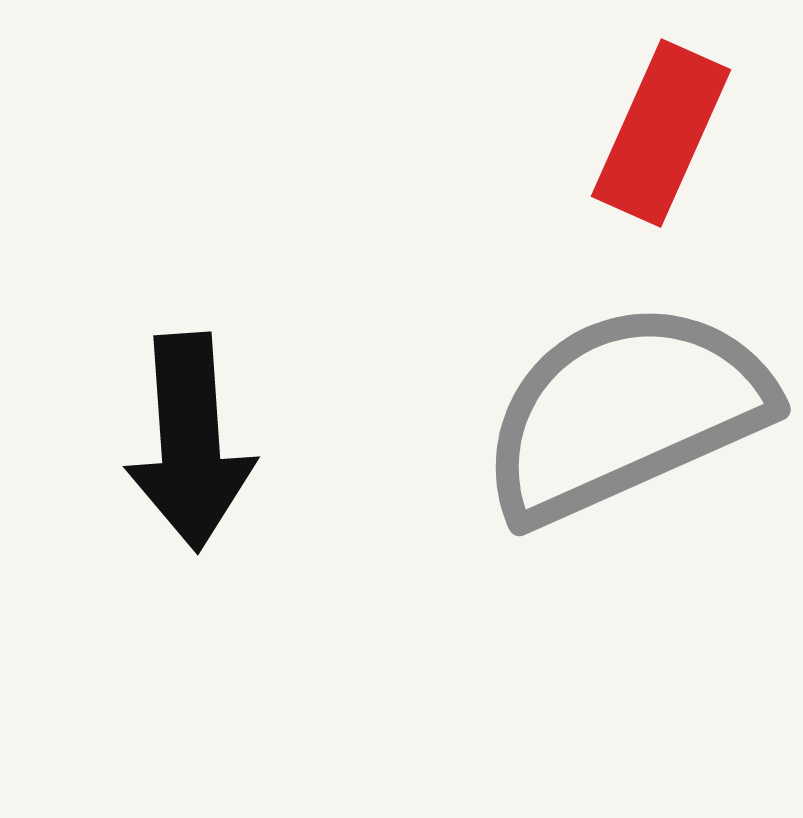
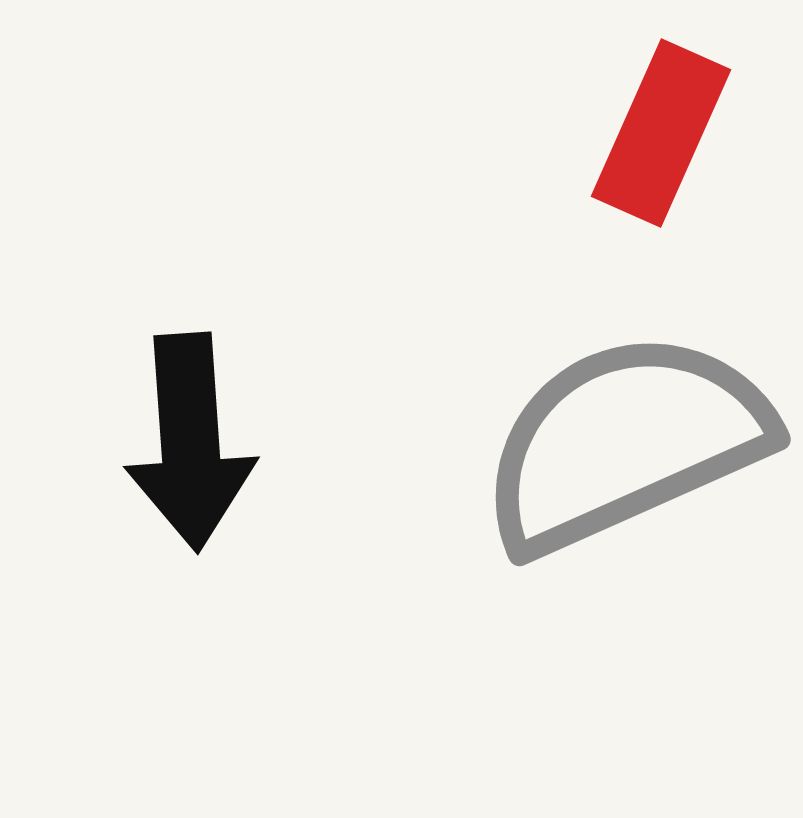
gray semicircle: moved 30 px down
